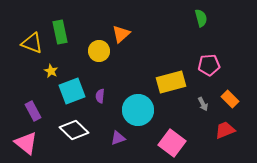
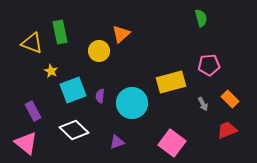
cyan square: moved 1 px right, 1 px up
cyan circle: moved 6 px left, 7 px up
red trapezoid: moved 2 px right
purple triangle: moved 1 px left, 4 px down
